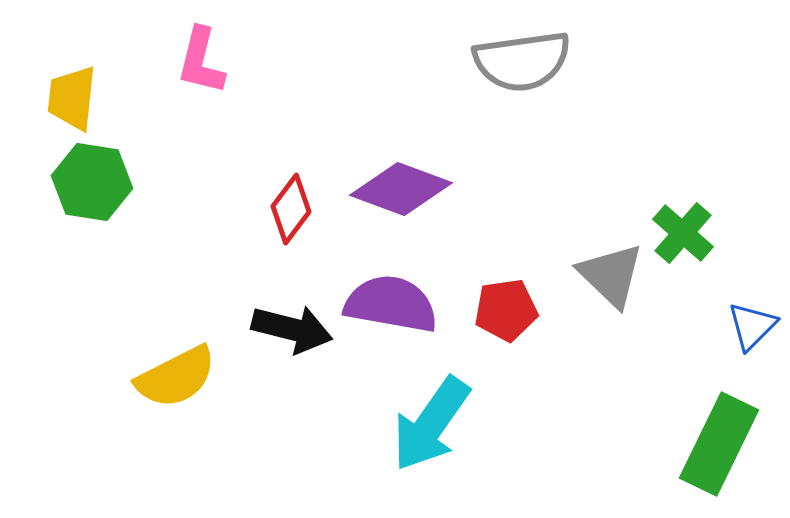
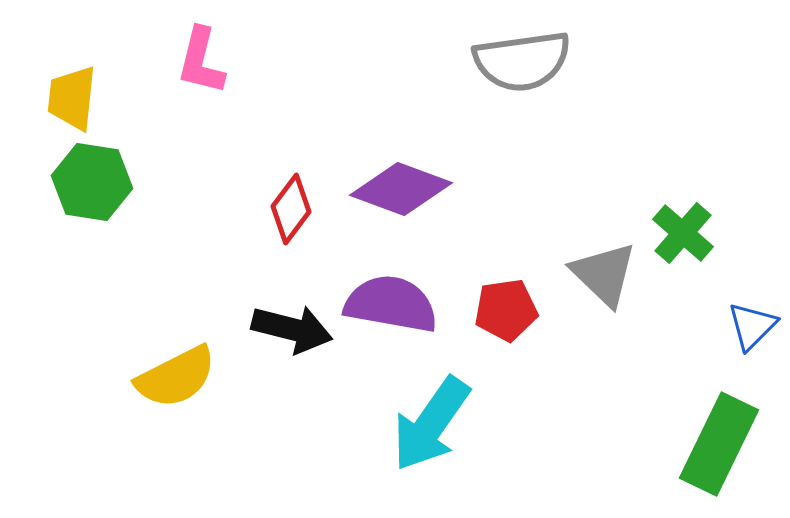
gray triangle: moved 7 px left, 1 px up
